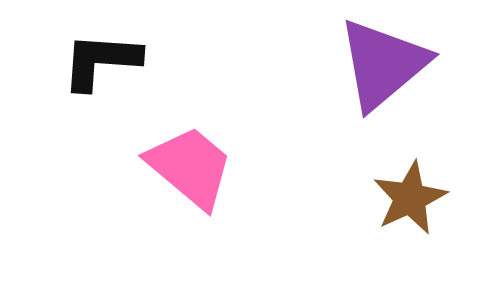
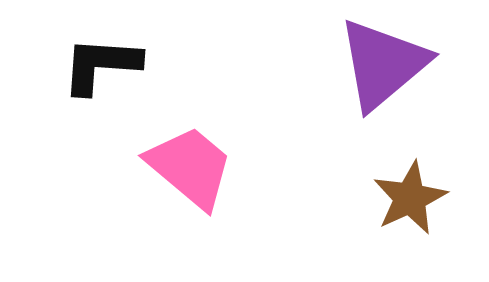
black L-shape: moved 4 px down
